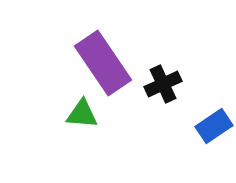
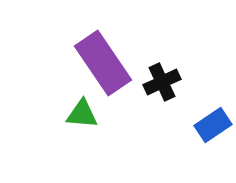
black cross: moved 1 px left, 2 px up
blue rectangle: moved 1 px left, 1 px up
